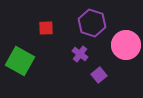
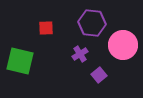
purple hexagon: rotated 12 degrees counterclockwise
pink circle: moved 3 px left
purple cross: rotated 21 degrees clockwise
green square: rotated 16 degrees counterclockwise
